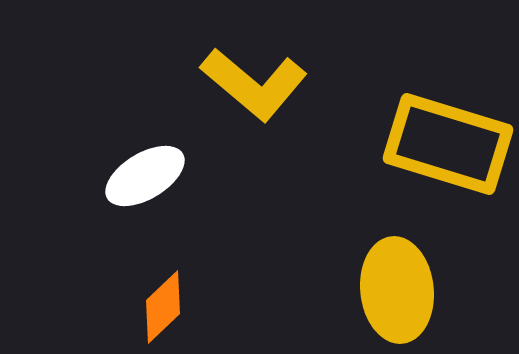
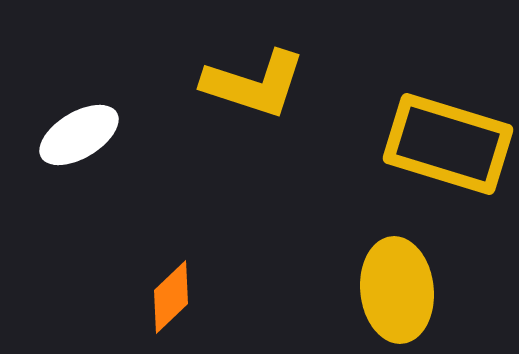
yellow L-shape: rotated 22 degrees counterclockwise
white ellipse: moved 66 px left, 41 px up
orange diamond: moved 8 px right, 10 px up
